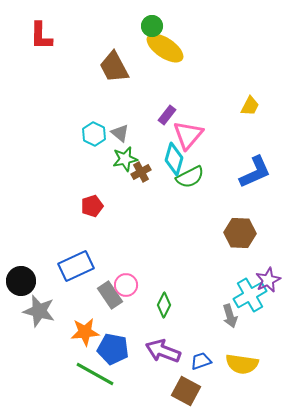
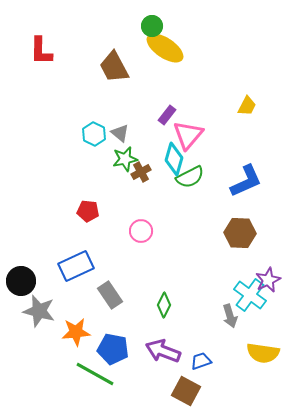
red L-shape: moved 15 px down
yellow trapezoid: moved 3 px left
blue L-shape: moved 9 px left, 9 px down
red pentagon: moved 4 px left, 5 px down; rotated 25 degrees clockwise
pink circle: moved 15 px right, 54 px up
cyan cross: rotated 24 degrees counterclockwise
orange star: moved 9 px left
yellow semicircle: moved 21 px right, 11 px up
